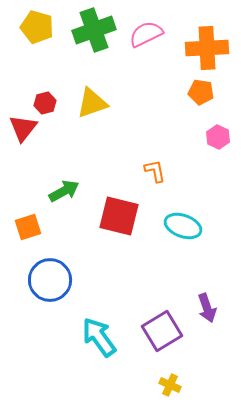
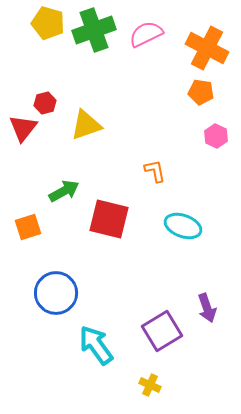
yellow pentagon: moved 11 px right, 4 px up
orange cross: rotated 30 degrees clockwise
yellow triangle: moved 6 px left, 22 px down
pink hexagon: moved 2 px left, 1 px up
red square: moved 10 px left, 3 px down
blue circle: moved 6 px right, 13 px down
cyan arrow: moved 3 px left, 8 px down
yellow cross: moved 20 px left
